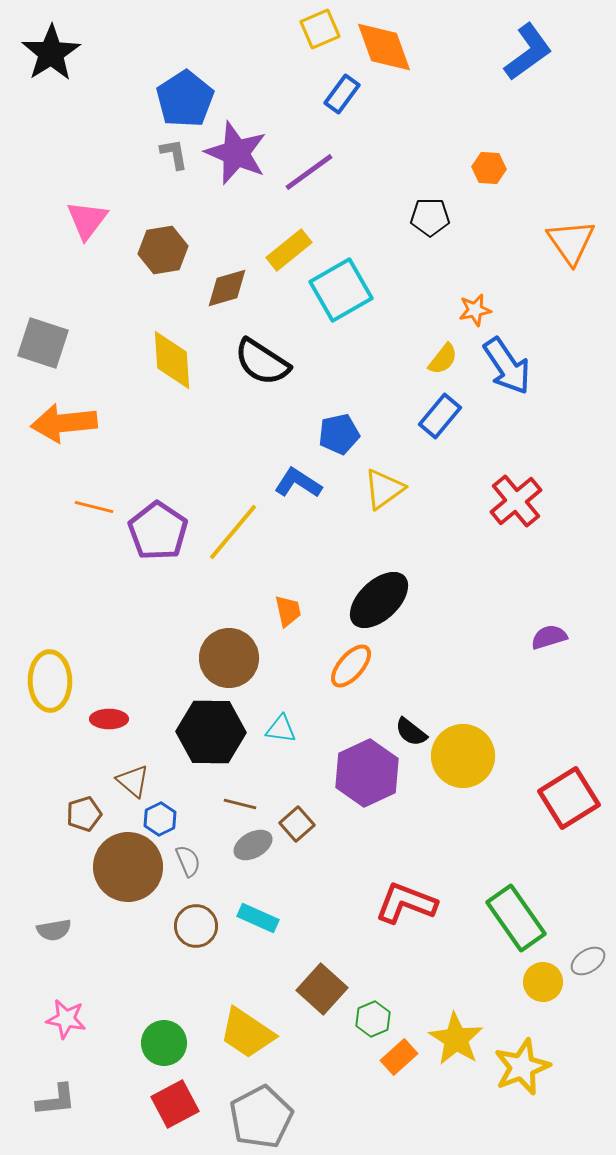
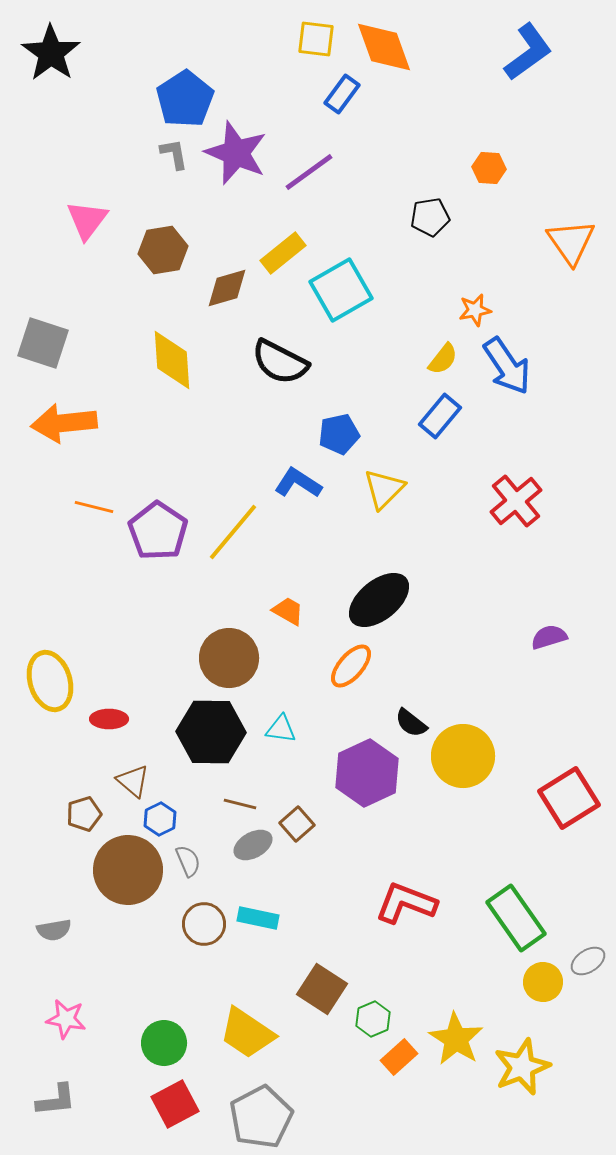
yellow square at (320, 29): moved 4 px left, 10 px down; rotated 30 degrees clockwise
black star at (51, 53): rotated 4 degrees counterclockwise
black pentagon at (430, 217): rotated 9 degrees counterclockwise
yellow rectangle at (289, 250): moved 6 px left, 3 px down
black semicircle at (262, 362): moved 18 px right; rotated 6 degrees counterclockwise
yellow triangle at (384, 489): rotated 9 degrees counterclockwise
black ellipse at (379, 600): rotated 4 degrees clockwise
orange trapezoid at (288, 611): rotated 48 degrees counterclockwise
yellow ellipse at (50, 681): rotated 16 degrees counterclockwise
black semicircle at (411, 732): moved 9 px up
brown circle at (128, 867): moved 3 px down
cyan rectangle at (258, 918): rotated 12 degrees counterclockwise
brown circle at (196, 926): moved 8 px right, 2 px up
brown square at (322, 989): rotated 9 degrees counterclockwise
